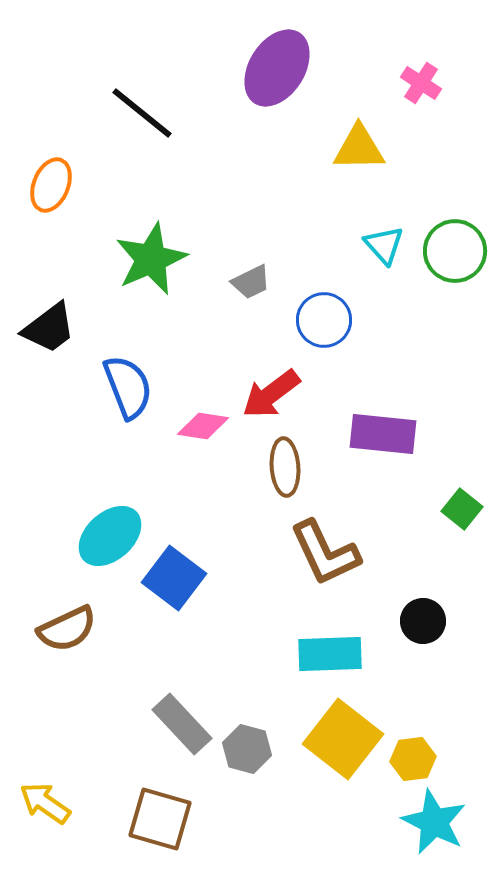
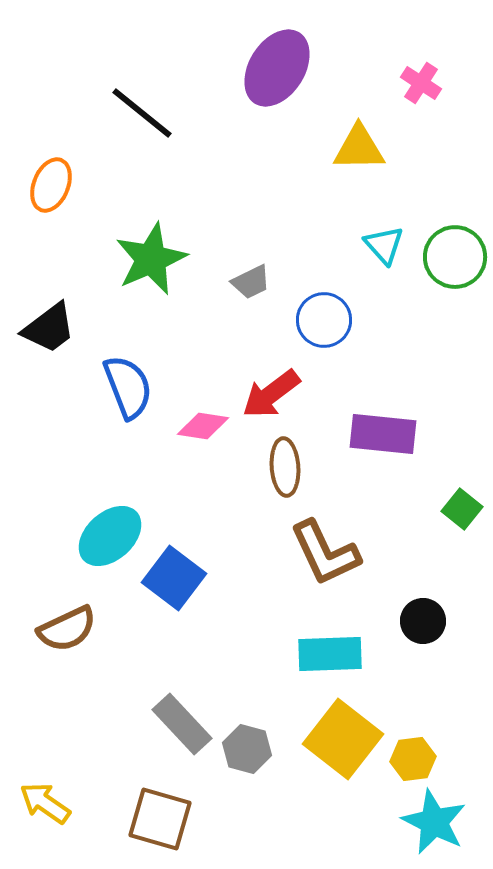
green circle: moved 6 px down
